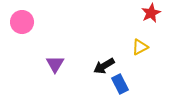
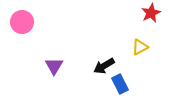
purple triangle: moved 1 px left, 2 px down
